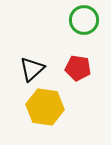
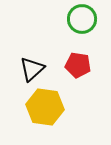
green circle: moved 2 px left, 1 px up
red pentagon: moved 3 px up
